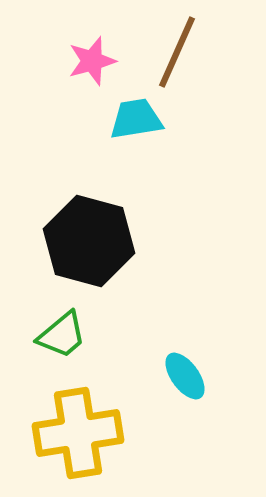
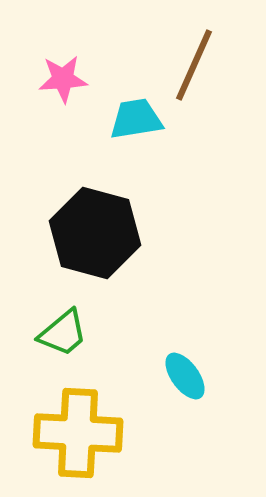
brown line: moved 17 px right, 13 px down
pink star: moved 29 px left, 18 px down; rotated 12 degrees clockwise
black hexagon: moved 6 px right, 8 px up
green trapezoid: moved 1 px right, 2 px up
yellow cross: rotated 12 degrees clockwise
